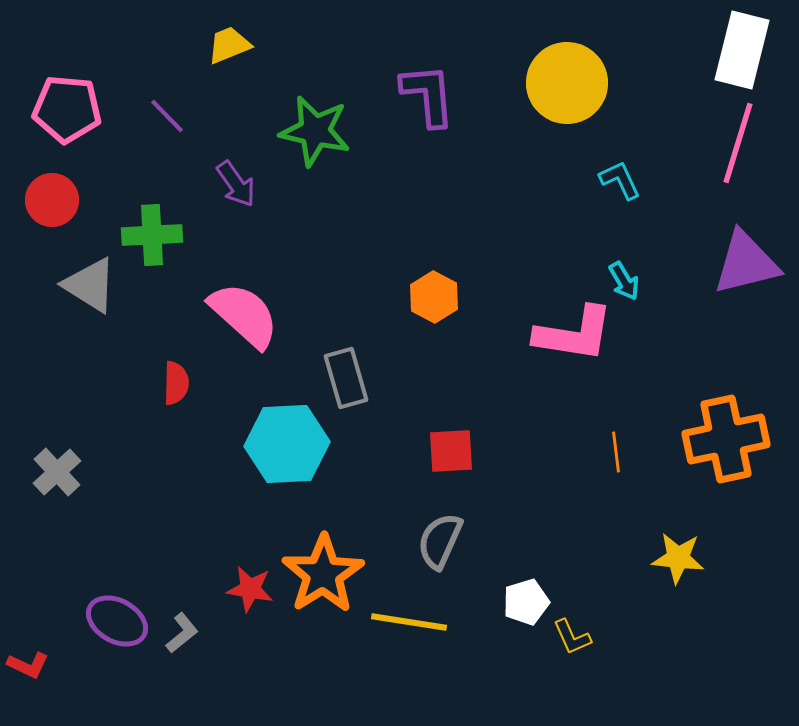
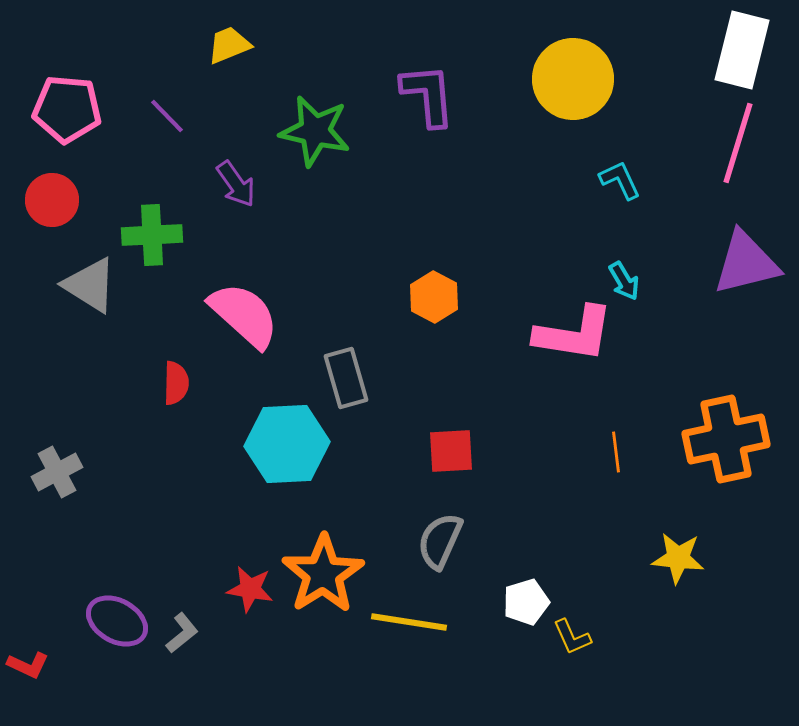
yellow circle: moved 6 px right, 4 px up
gray cross: rotated 15 degrees clockwise
